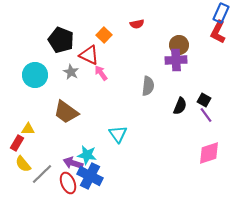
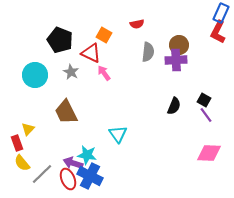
orange square: rotated 14 degrees counterclockwise
black pentagon: moved 1 px left
red triangle: moved 2 px right, 2 px up
pink arrow: moved 3 px right
gray semicircle: moved 34 px up
black semicircle: moved 6 px left
brown trapezoid: rotated 28 degrees clockwise
yellow triangle: rotated 48 degrees counterclockwise
red rectangle: rotated 49 degrees counterclockwise
pink diamond: rotated 20 degrees clockwise
yellow semicircle: moved 1 px left, 1 px up
red ellipse: moved 4 px up
